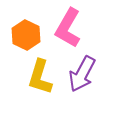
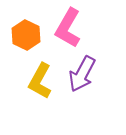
yellow L-shape: moved 4 px down; rotated 12 degrees clockwise
